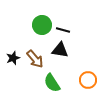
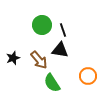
black line: rotated 56 degrees clockwise
brown arrow: moved 4 px right, 1 px down
orange circle: moved 4 px up
